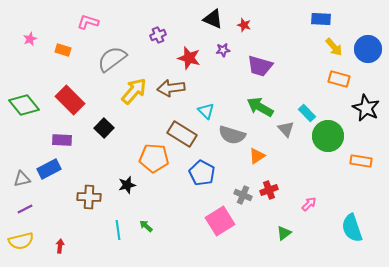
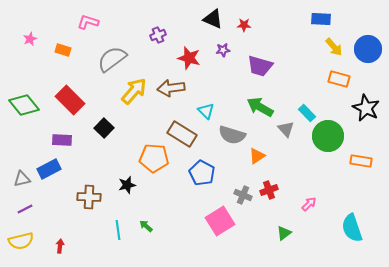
red star at (244, 25): rotated 16 degrees counterclockwise
